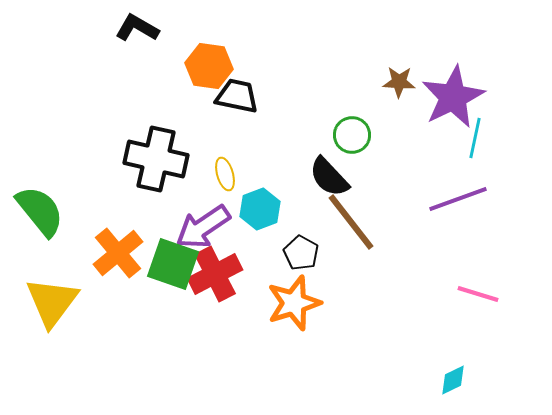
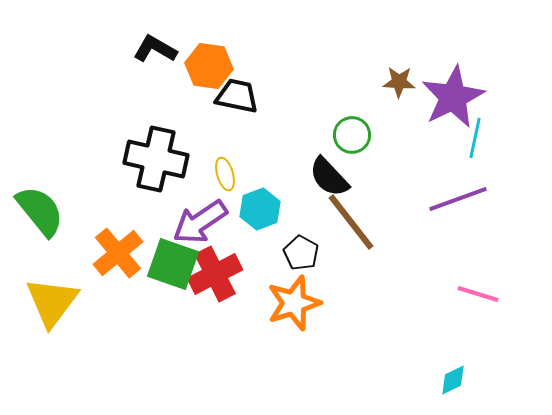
black L-shape: moved 18 px right, 21 px down
purple arrow: moved 3 px left, 5 px up
